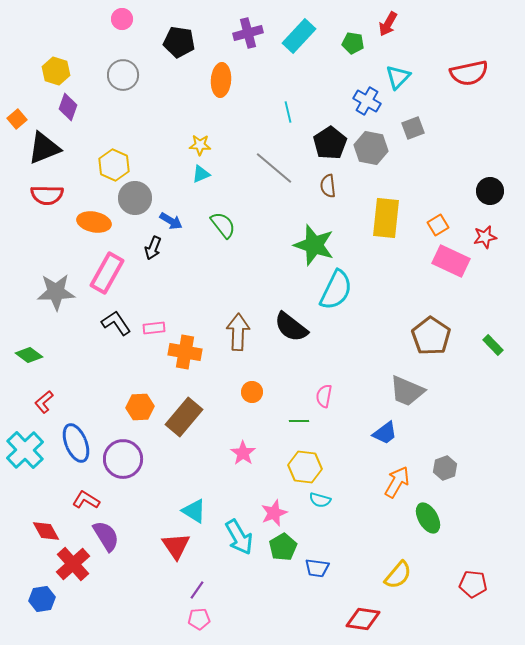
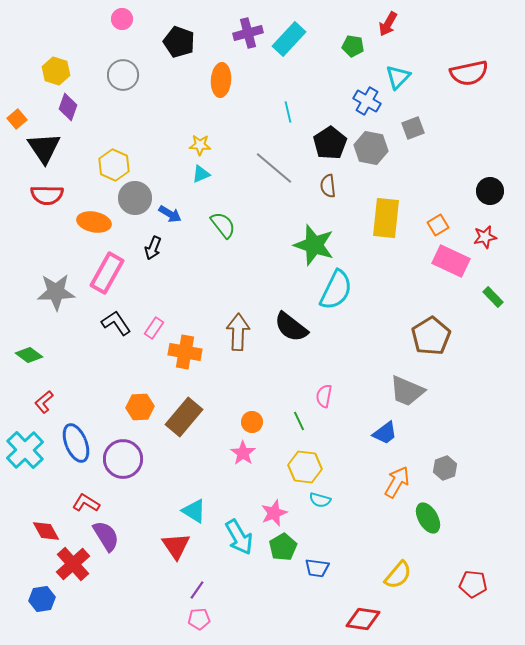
cyan rectangle at (299, 36): moved 10 px left, 3 px down
black pentagon at (179, 42): rotated 12 degrees clockwise
green pentagon at (353, 43): moved 3 px down
black triangle at (44, 148): rotated 42 degrees counterclockwise
blue arrow at (171, 221): moved 1 px left, 7 px up
pink rectangle at (154, 328): rotated 50 degrees counterclockwise
brown pentagon at (431, 336): rotated 6 degrees clockwise
green rectangle at (493, 345): moved 48 px up
orange circle at (252, 392): moved 30 px down
green line at (299, 421): rotated 66 degrees clockwise
red L-shape at (86, 500): moved 3 px down
